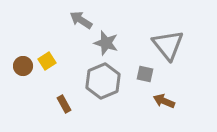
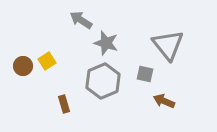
brown rectangle: rotated 12 degrees clockwise
